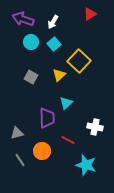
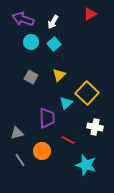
yellow square: moved 8 px right, 32 px down
